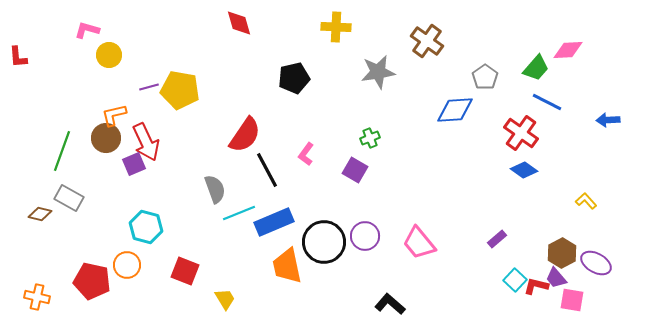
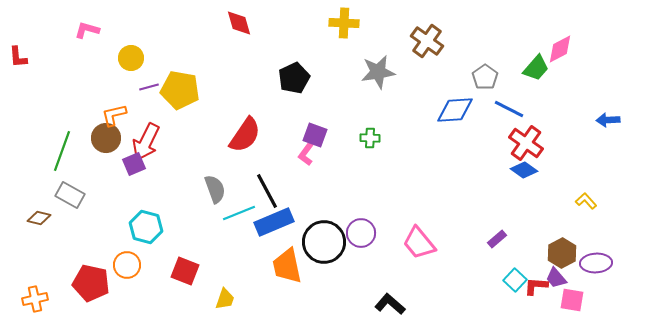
yellow cross at (336, 27): moved 8 px right, 4 px up
pink diamond at (568, 50): moved 8 px left, 1 px up; rotated 24 degrees counterclockwise
yellow circle at (109, 55): moved 22 px right, 3 px down
black pentagon at (294, 78): rotated 12 degrees counterclockwise
blue line at (547, 102): moved 38 px left, 7 px down
red cross at (521, 133): moved 5 px right, 10 px down
green cross at (370, 138): rotated 24 degrees clockwise
red arrow at (146, 142): rotated 51 degrees clockwise
black line at (267, 170): moved 21 px down
purple square at (355, 170): moved 40 px left, 35 px up; rotated 10 degrees counterclockwise
gray rectangle at (69, 198): moved 1 px right, 3 px up
brown diamond at (40, 214): moved 1 px left, 4 px down
purple circle at (365, 236): moved 4 px left, 3 px up
purple ellipse at (596, 263): rotated 32 degrees counterclockwise
red pentagon at (92, 281): moved 1 px left, 2 px down
red L-shape at (536, 286): rotated 10 degrees counterclockwise
orange cross at (37, 297): moved 2 px left, 2 px down; rotated 25 degrees counterclockwise
yellow trapezoid at (225, 299): rotated 50 degrees clockwise
